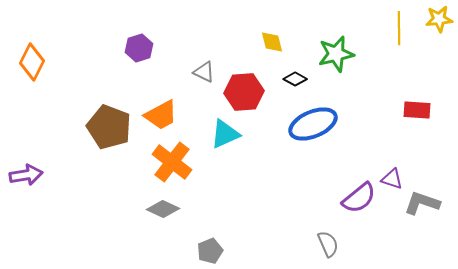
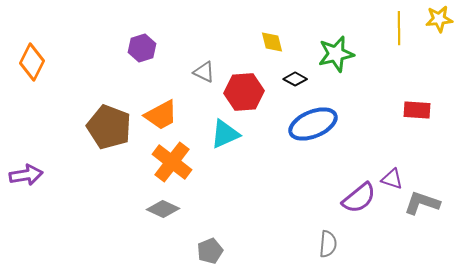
purple hexagon: moved 3 px right
gray semicircle: rotated 28 degrees clockwise
